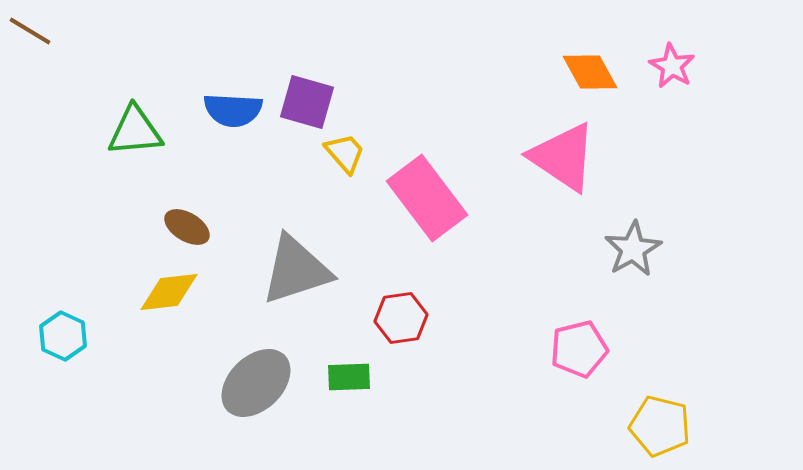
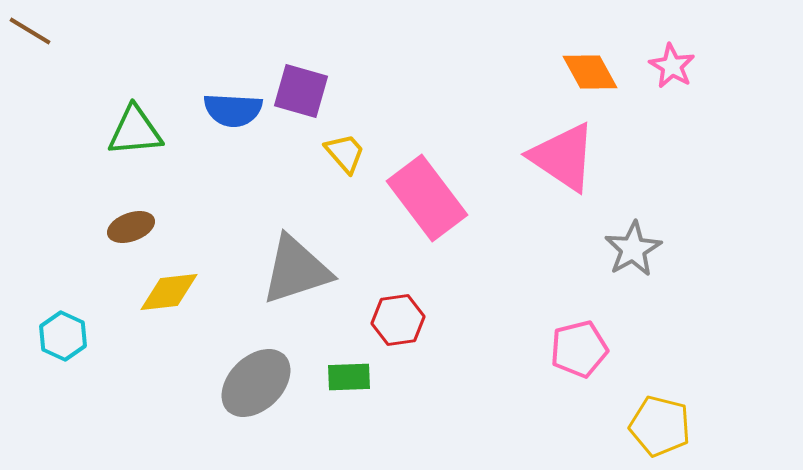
purple square: moved 6 px left, 11 px up
brown ellipse: moved 56 px left; rotated 51 degrees counterclockwise
red hexagon: moved 3 px left, 2 px down
